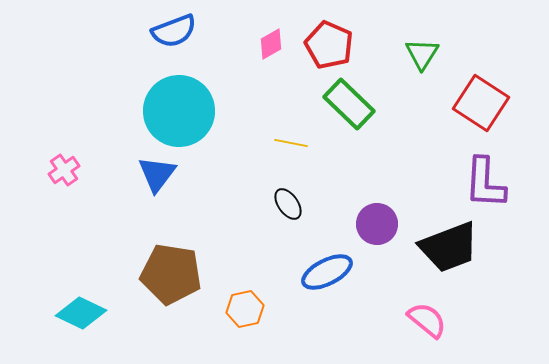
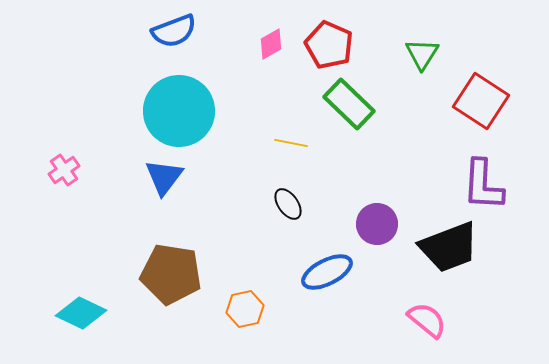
red square: moved 2 px up
blue triangle: moved 7 px right, 3 px down
purple L-shape: moved 2 px left, 2 px down
